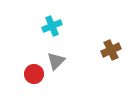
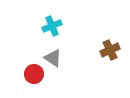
brown cross: moved 1 px left
gray triangle: moved 3 px left, 3 px up; rotated 42 degrees counterclockwise
